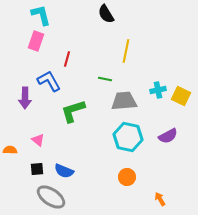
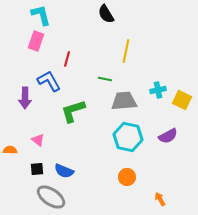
yellow square: moved 1 px right, 4 px down
